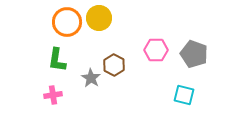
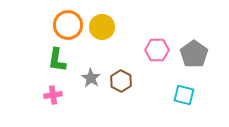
yellow circle: moved 3 px right, 9 px down
orange circle: moved 1 px right, 3 px down
pink hexagon: moved 1 px right
gray pentagon: rotated 16 degrees clockwise
brown hexagon: moved 7 px right, 16 px down
